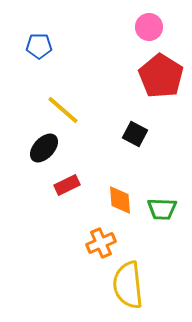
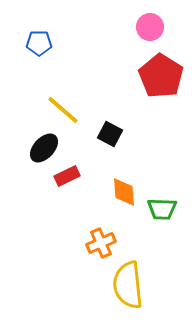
pink circle: moved 1 px right
blue pentagon: moved 3 px up
black square: moved 25 px left
red rectangle: moved 9 px up
orange diamond: moved 4 px right, 8 px up
